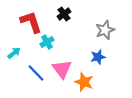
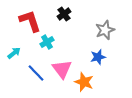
red L-shape: moved 1 px left, 1 px up
